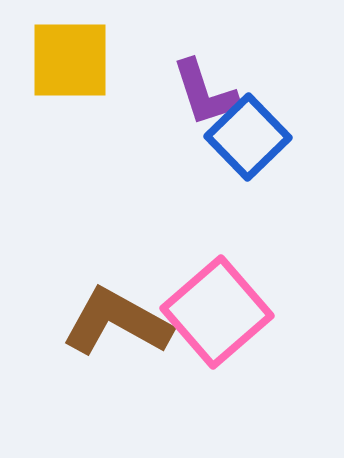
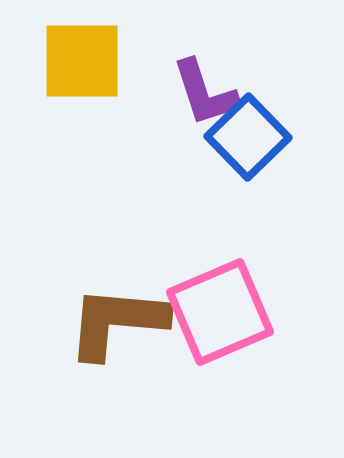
yellow square: moved 12 px right, 1 px down
pink square: moved 3 px right; rotated 18 degrees clockwise
brown L-shape: rotated 24 degrees counterclockwise
